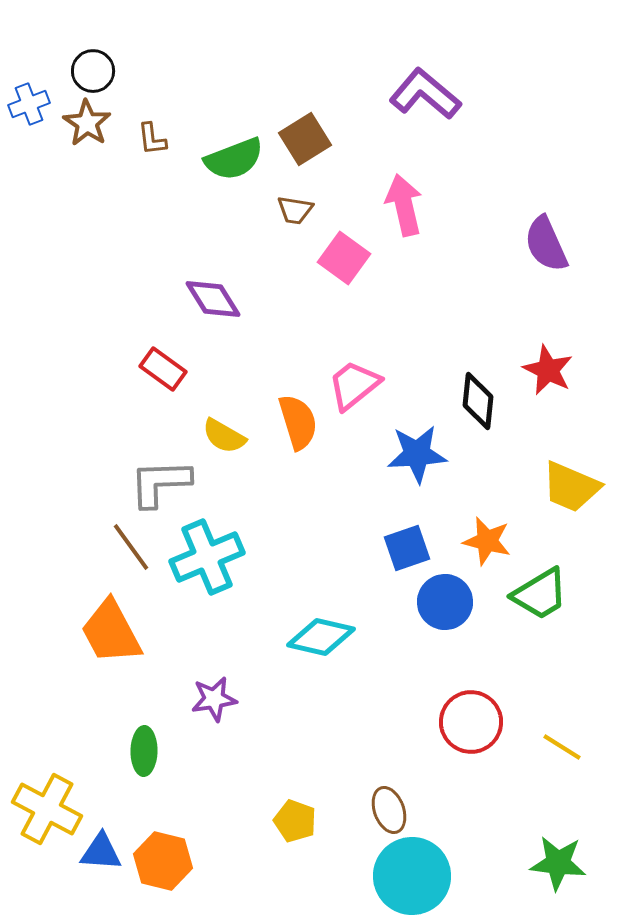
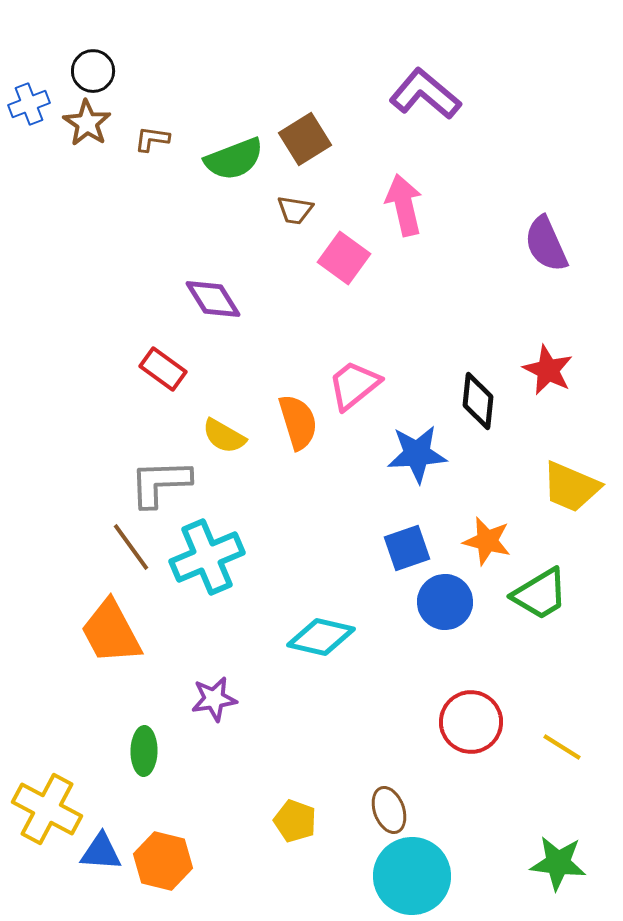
brown L-shape: rotated 105 degrees clockwise
